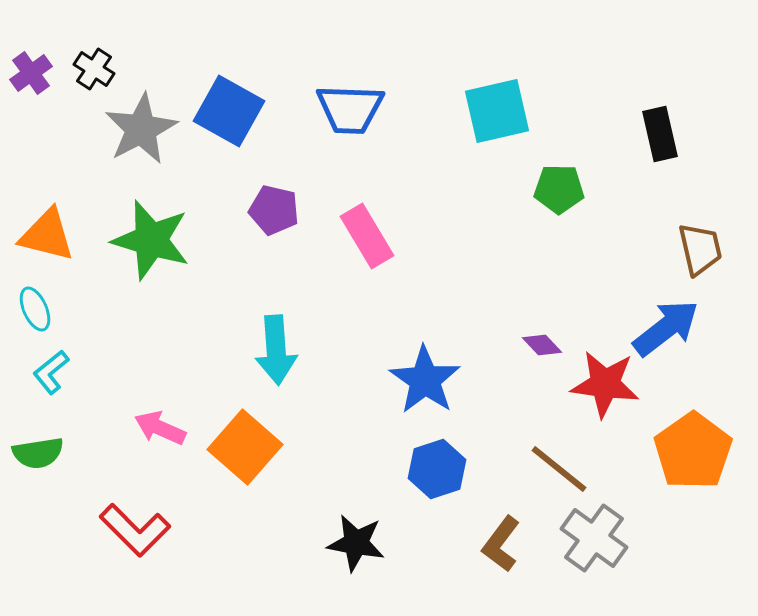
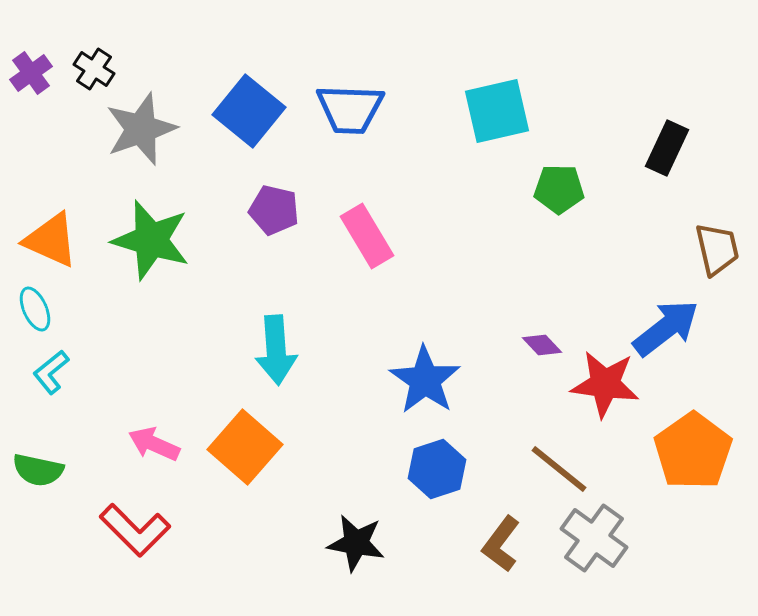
blue square: moved 20 px right; rotated 10 degrees clockwise
gray star: rotated 8 degrees clockwise
black rectangle: moved 7 px right, 14 px down; rotated 38 degrees clockwise
orange triangle: moved 4 px right, 5 px down; rotated 10 degrees clockwise
brown trapezoid: moved 17 px right
pink arrow: moved 6 px left, 16 px down
green semicircle: moved 17 px down; rotated 21 degrees clockwise
